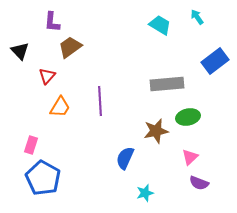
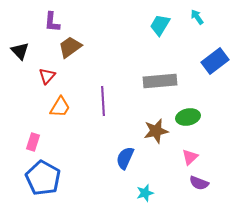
cyan trapezoid: rotated 90 degrees counterclockwise
gray rectangle: moved 7 px left, 3 px up
purple line: moved 3 px right
pink rectangle: moved 2 px right, 3 px up
